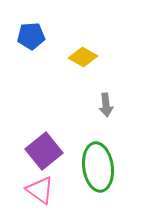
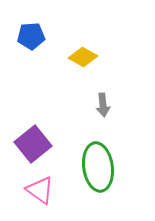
gray arrow: moved 3 px left
purple square: moved 11 px left, 7 px up
